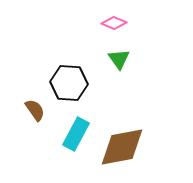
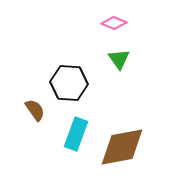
cyan rectangle: rotated 8 degrees counterclockwise
